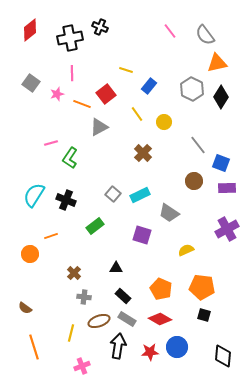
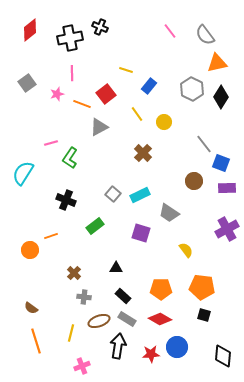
gray square at (31, 83): moved 4 px left; rotated 18 degrees clockwise
gray line at (198, 145): moved 6 px right, 1 px up
cyan semicircle at (34, 195): moved 11 px left, 22 px up
purple square at (142, 235): moved 1 px left, 2 px up
yellow semicircle at (186, 250): rotated 77 degrees clockwise
orange circle at (30, 254): moved 4 px up
orange pentagon at (161, 289): rotated 25 degrees counterclockwise
brown semicircle at (25, 308): moved 6 px right
orange line at (34, 347): moved 2 px right, 6 px up
red star at (150, 352): moved 1 px right, 2 px down
